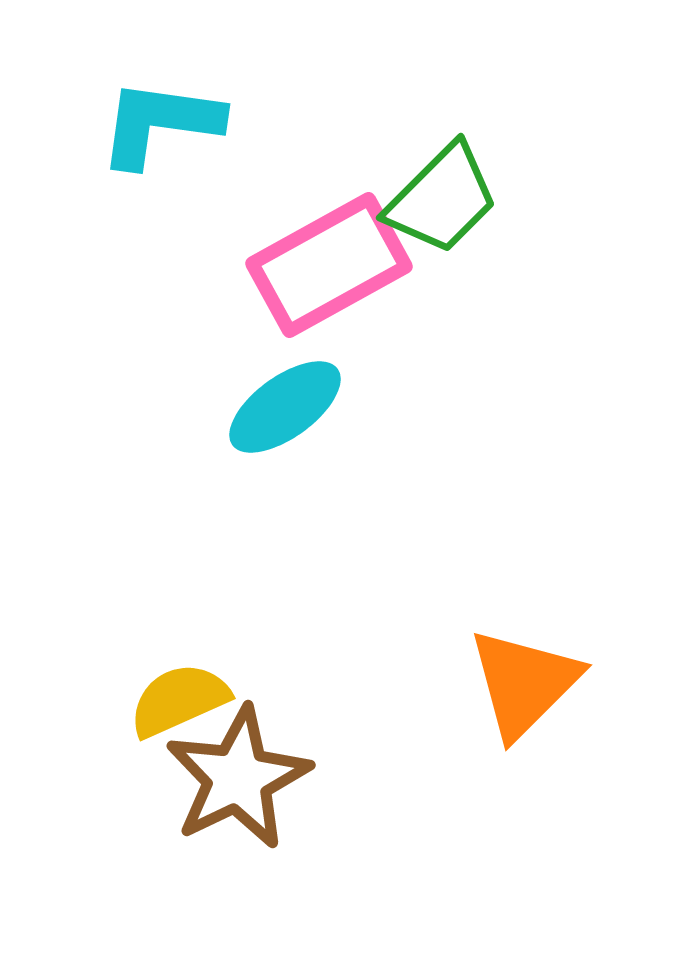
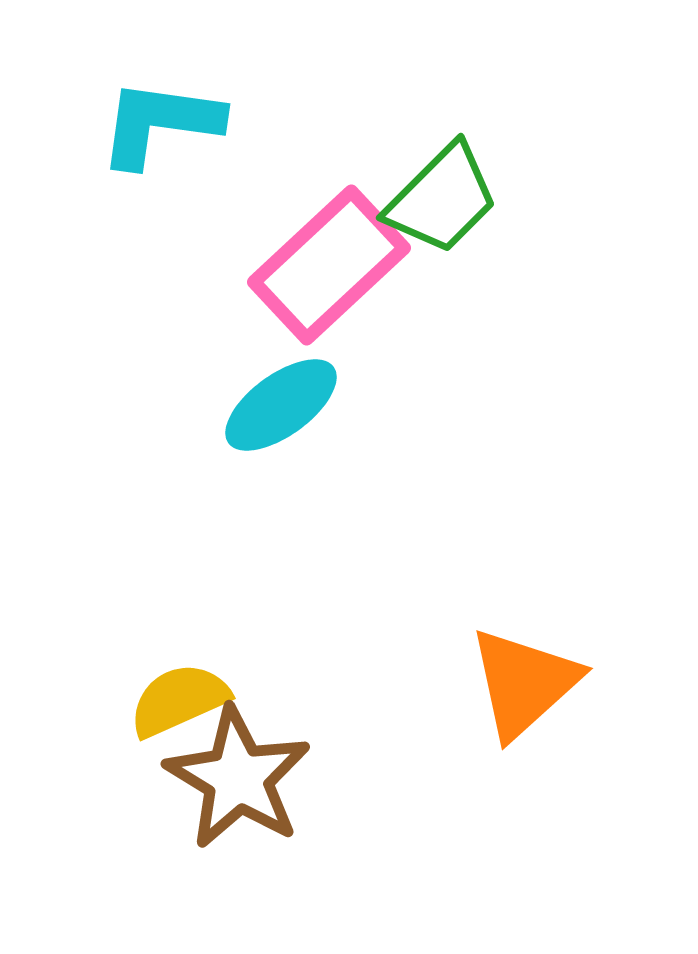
pink rectangle: rotated 14 degrees counterclockwise
cyan ellipse: moved 4 px left, 2 px up
orange triangle: rotated 3 degrees clockwise
brown star: rotated 15 degrees counterclockwise
